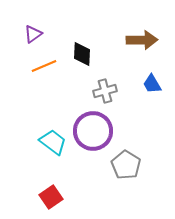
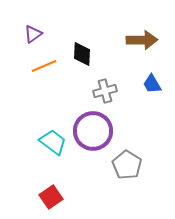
gray pentagon: moved 1 px right
